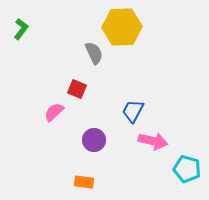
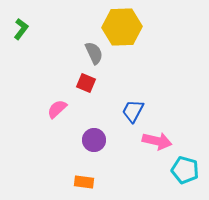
red square: moved 9 px right, 6 px up
pink semicircle: moved 3 px right, 3 px up
pink arrow: moved 4 px right
cyan pentagon: moved 2 px left, 1 px down
